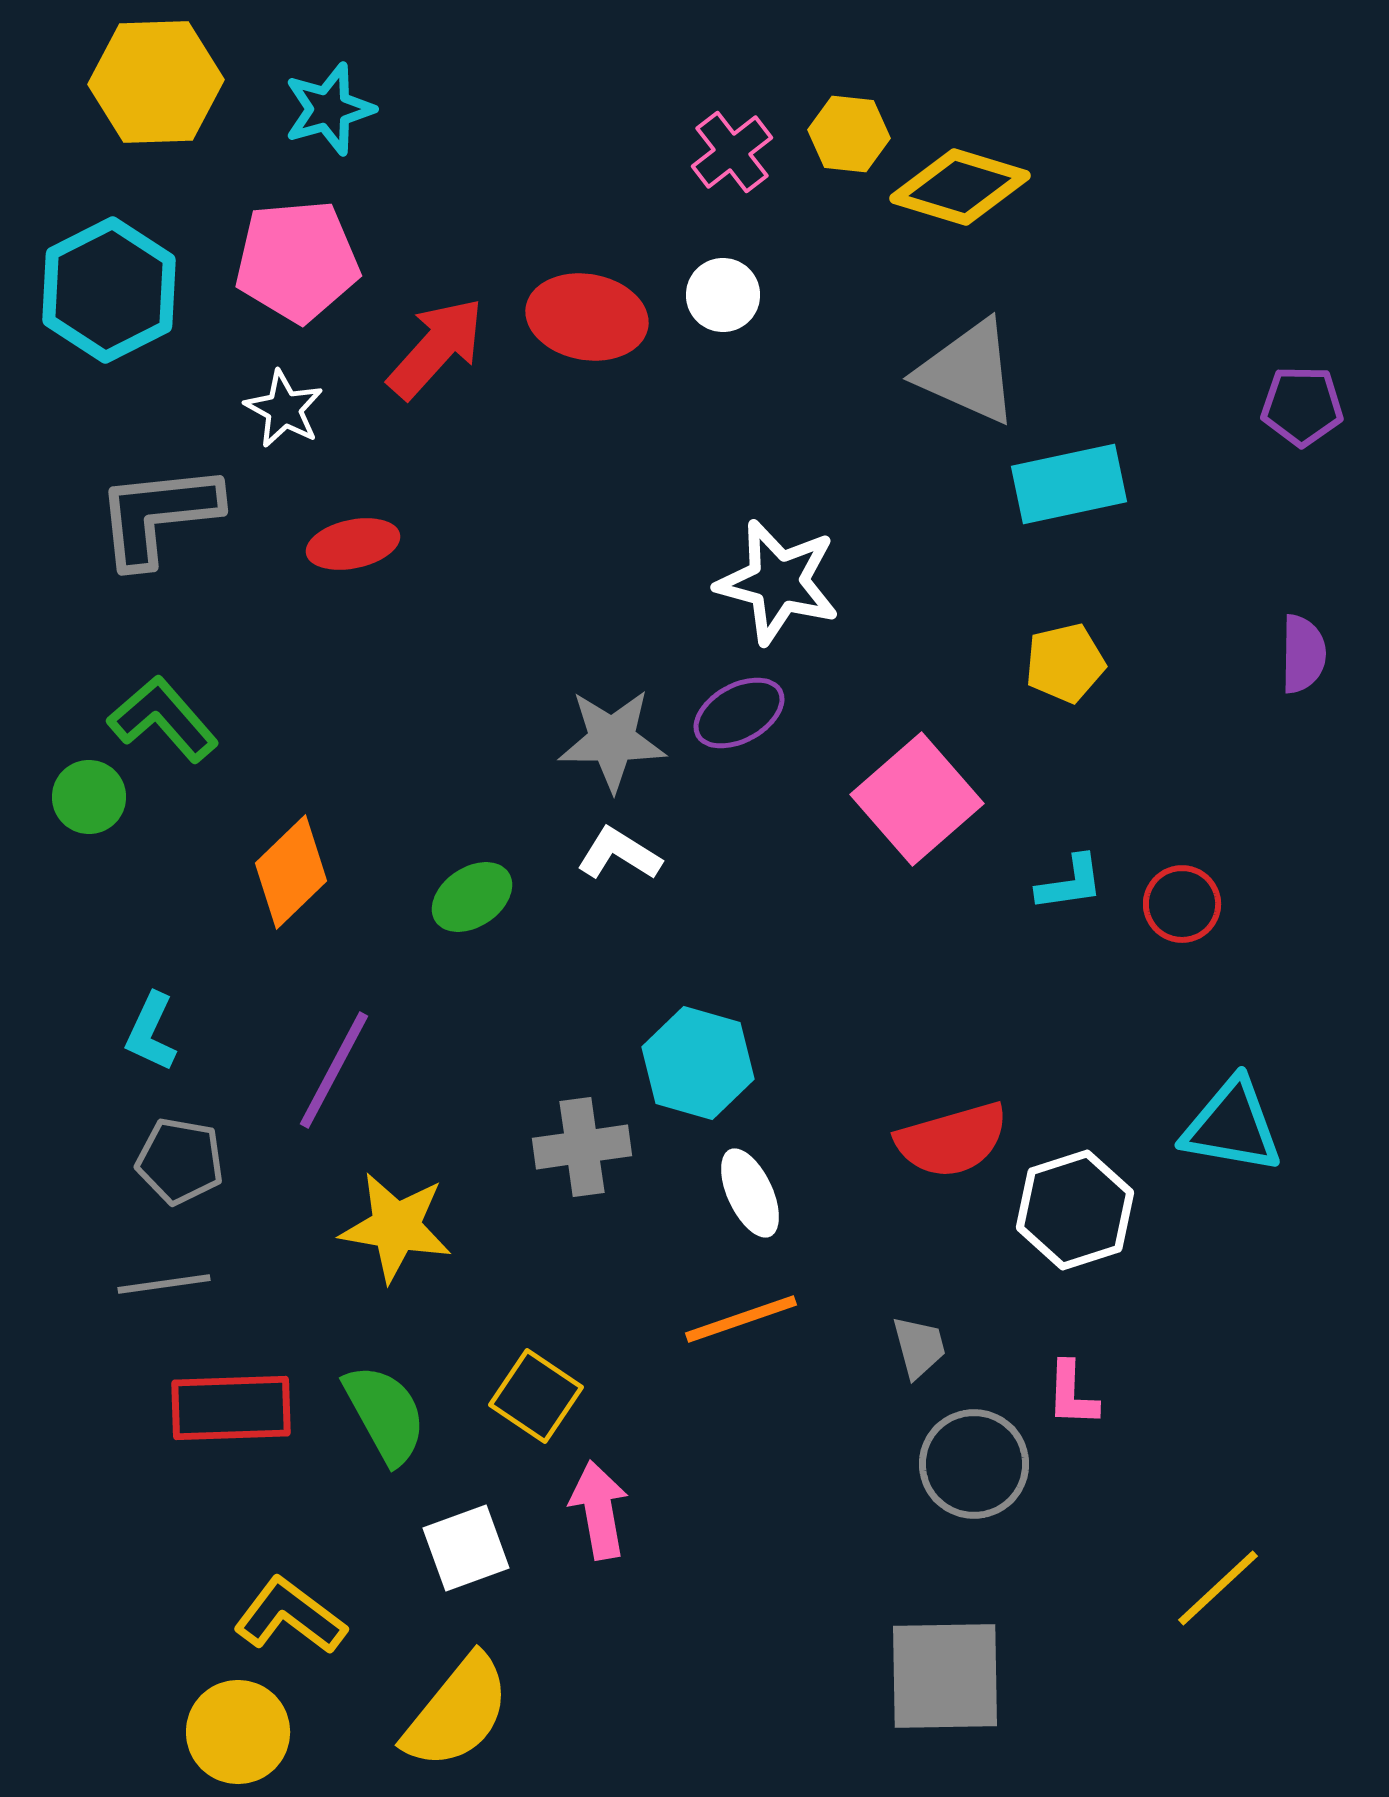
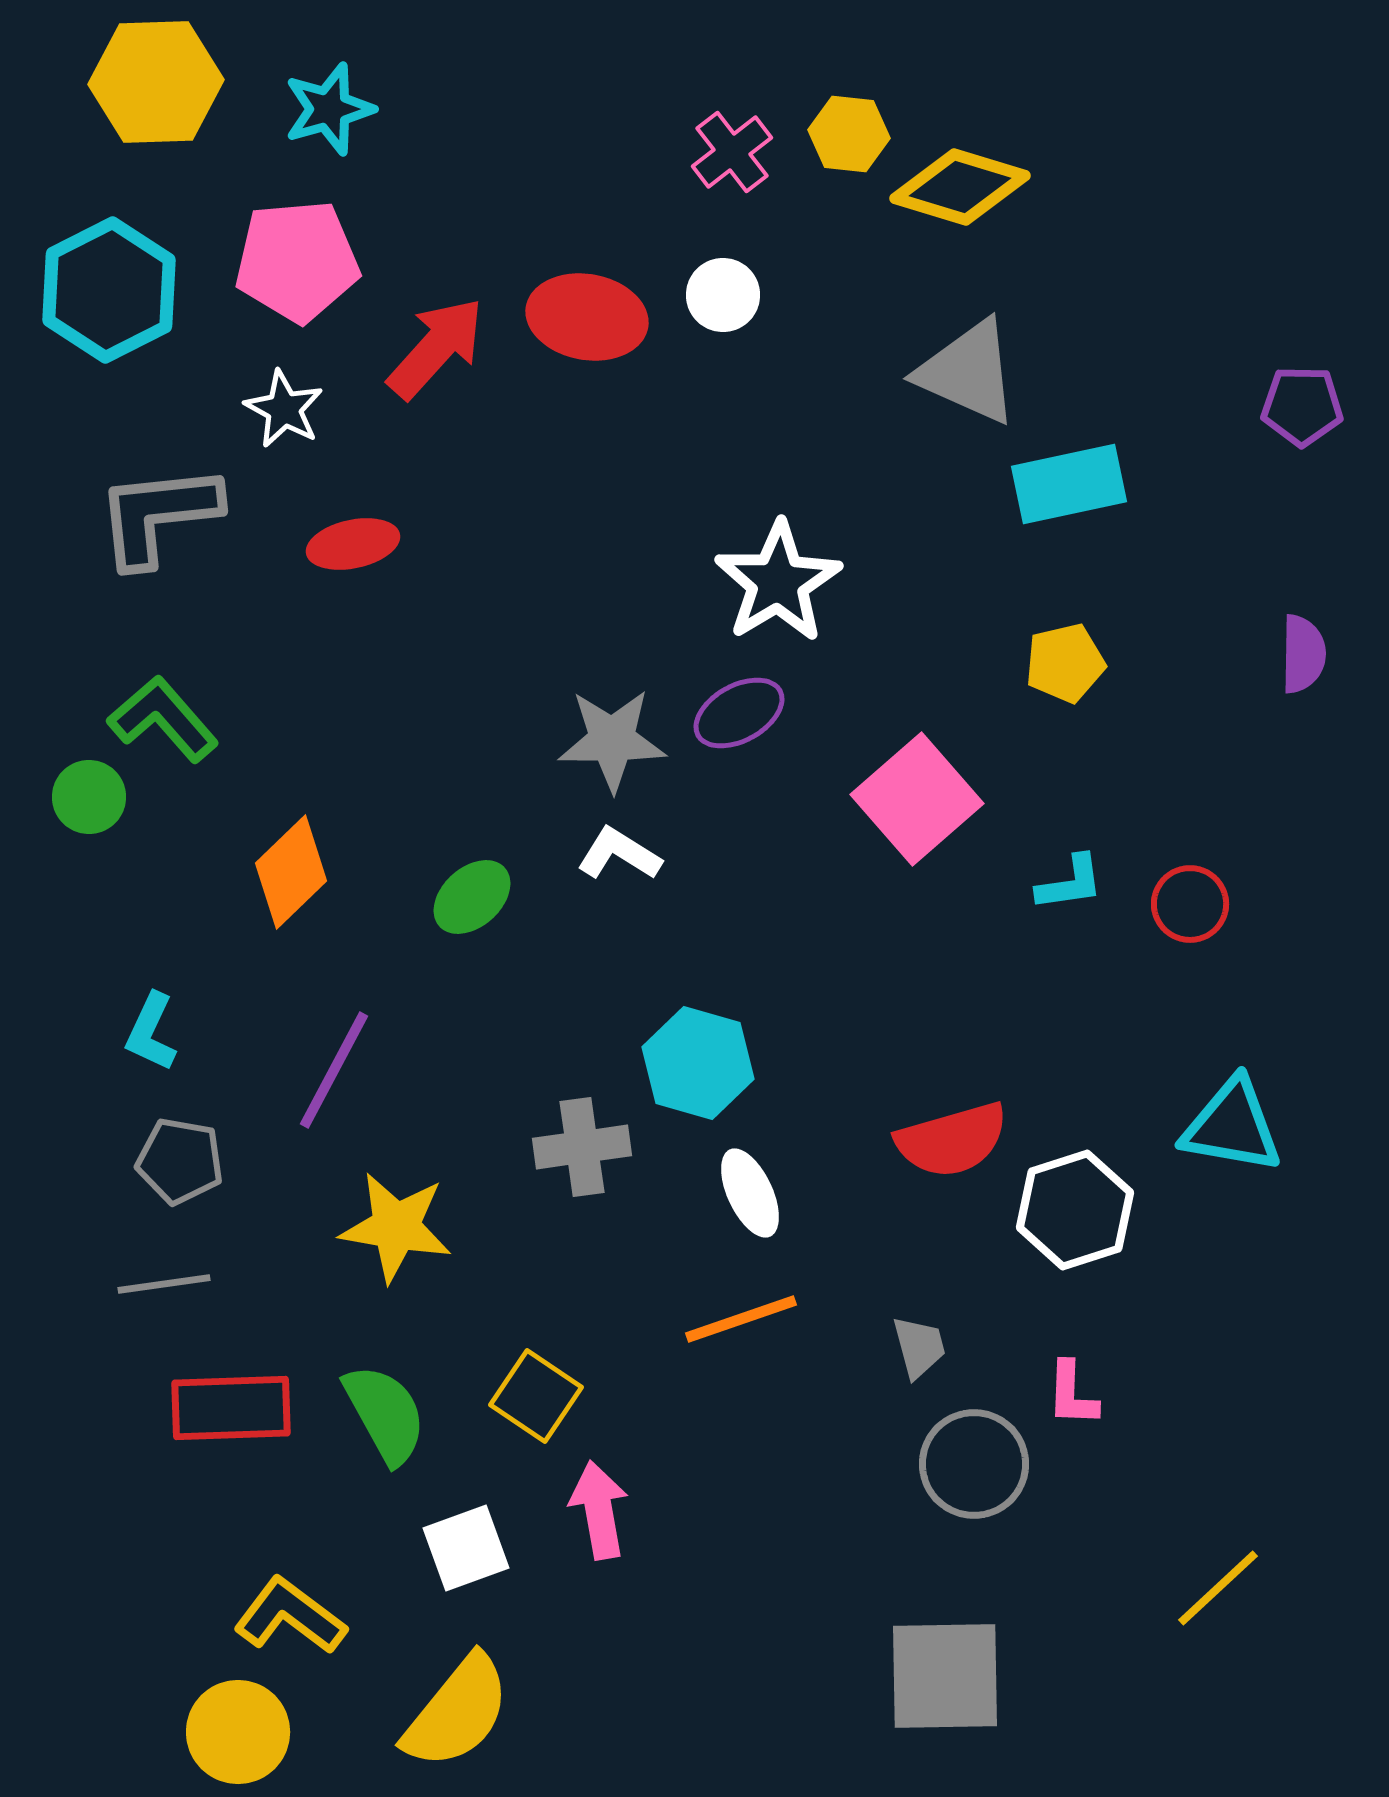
white star at (778, 582): rotated 26 degrees clockwise
green ellipse at (472, 897): rotated 8 degrees counterclockwise
red circle at (1182, 904): moved 8 px right
